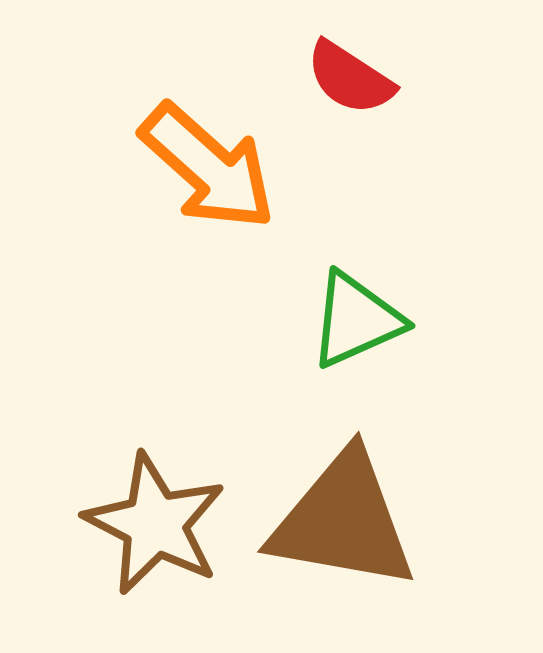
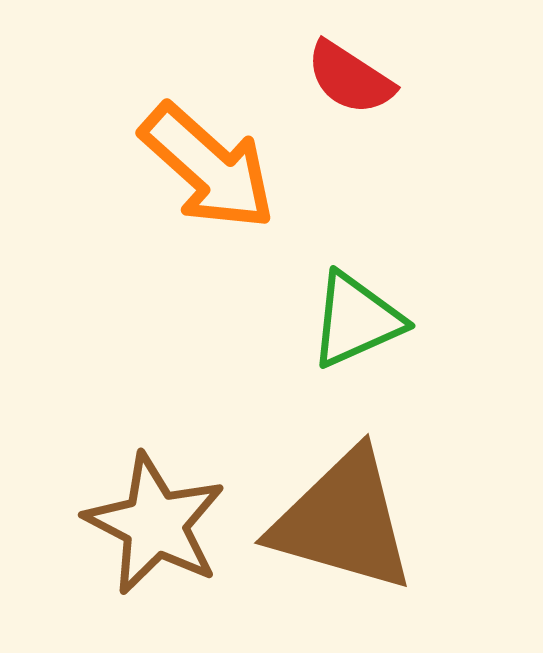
brown triangle: rotated 6 degrees clockwise
